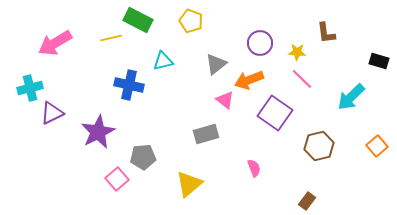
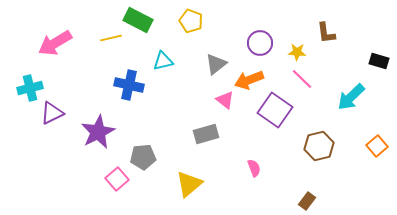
purple square: moved 3 px up
